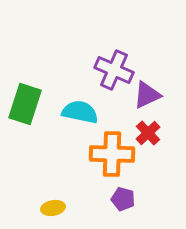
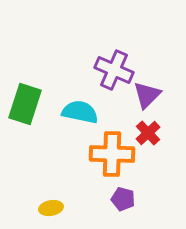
purple triangle: rotated 20 degrees counterclockwise
yellow ellipse: moved 2 px left
